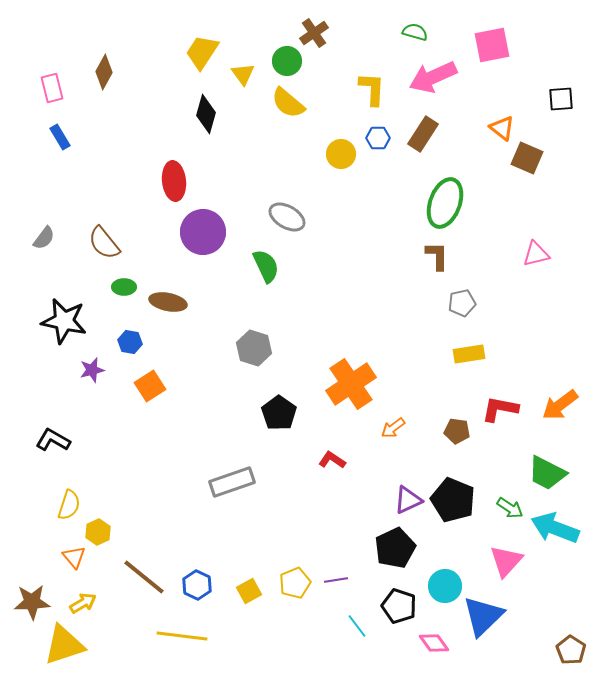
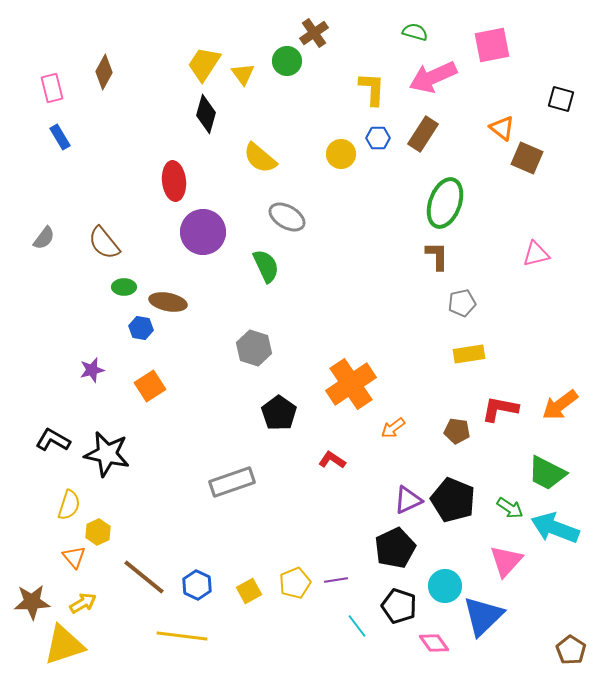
yellow trapezoid at (202, 52): moved 2 px right, 12 px down
black square at (561, 99): rotated 20 degrees clockwise
yellow semicircle at (288, 103): moved 28 px left, 55 px down
black star at (64, 321): moved 43 px right, 133 px down
blue hexagon at (130, 342): moved 11 px right, 14 px up
